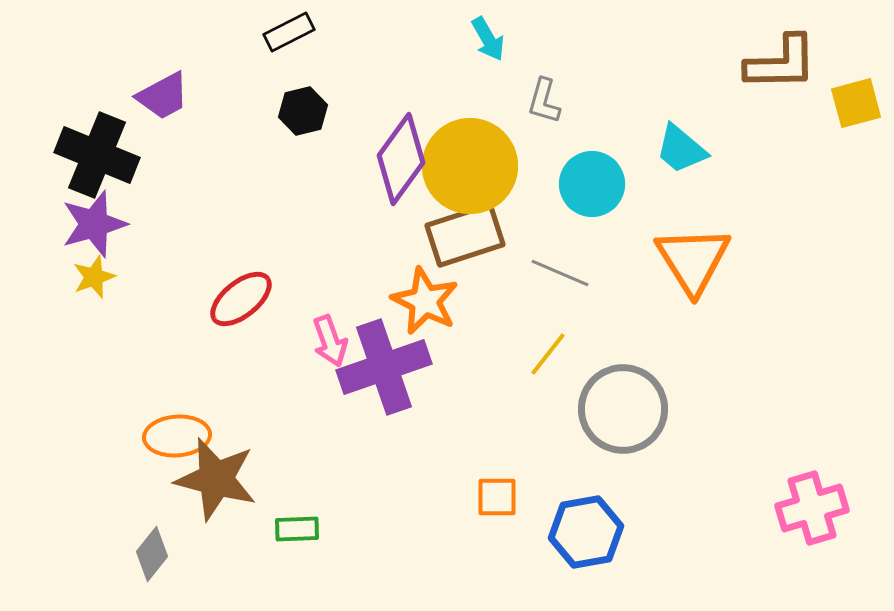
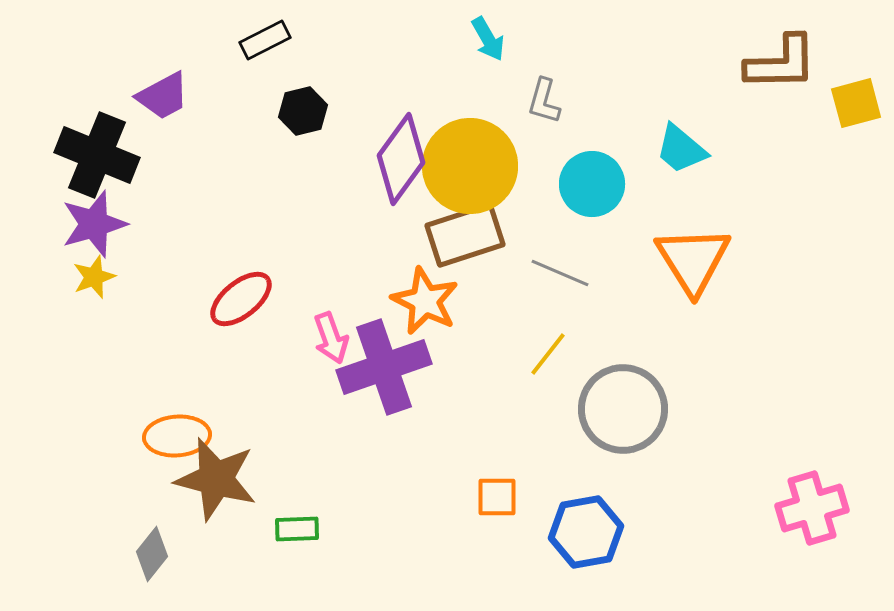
black rectangle: moved 24 px left, 8 px down
pink arrow: moved 1 px right, 3 px up
